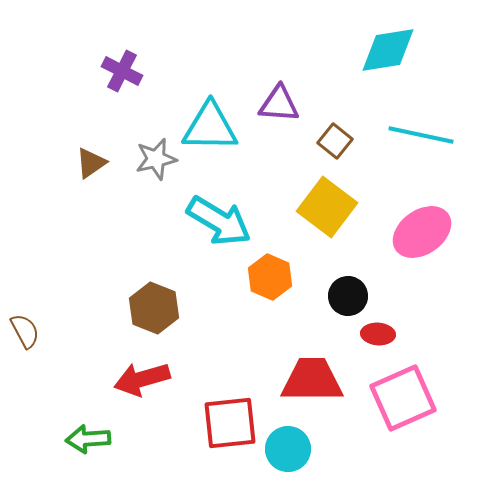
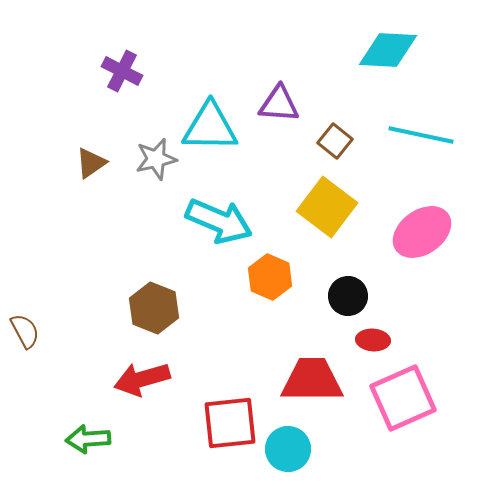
cyan diamond: rotated 12 degrees clockwise
cyan arrow: rotated 8 degrees counterclockwise
red ellipse: moved 5 px left, 6 px down
